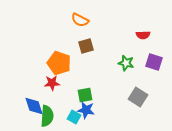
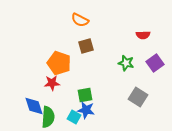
purple square: moved 1 px right, 1 px down; rotated 36 degrees clockwise
green semicircle: moved 1 px right, 1 px down
